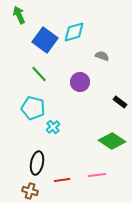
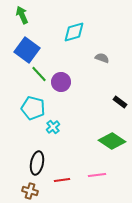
green arrow: moved 3 px right
blue square: moved 18 px left, 10 px down
gray semicircle: moved 2 px down
purple circle: moved 19 px left
